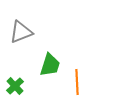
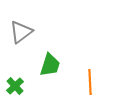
gray triangle: rotated 15 degrees counterclockwise
orange line: moved 13 px right
